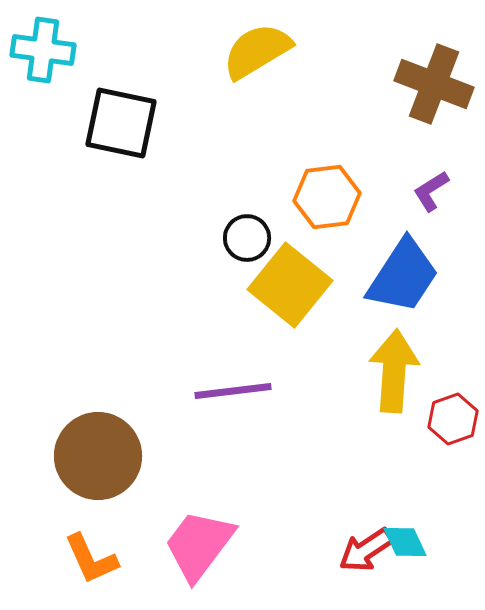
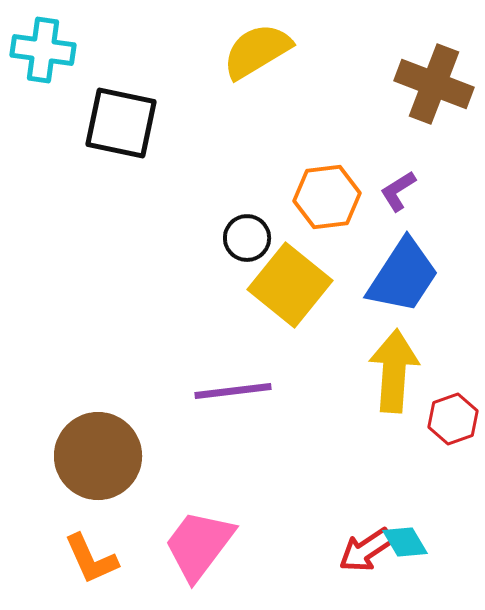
purple L-shape: moved 33 px left
cyan diamond: rotated 6 degrees counterclockwise
